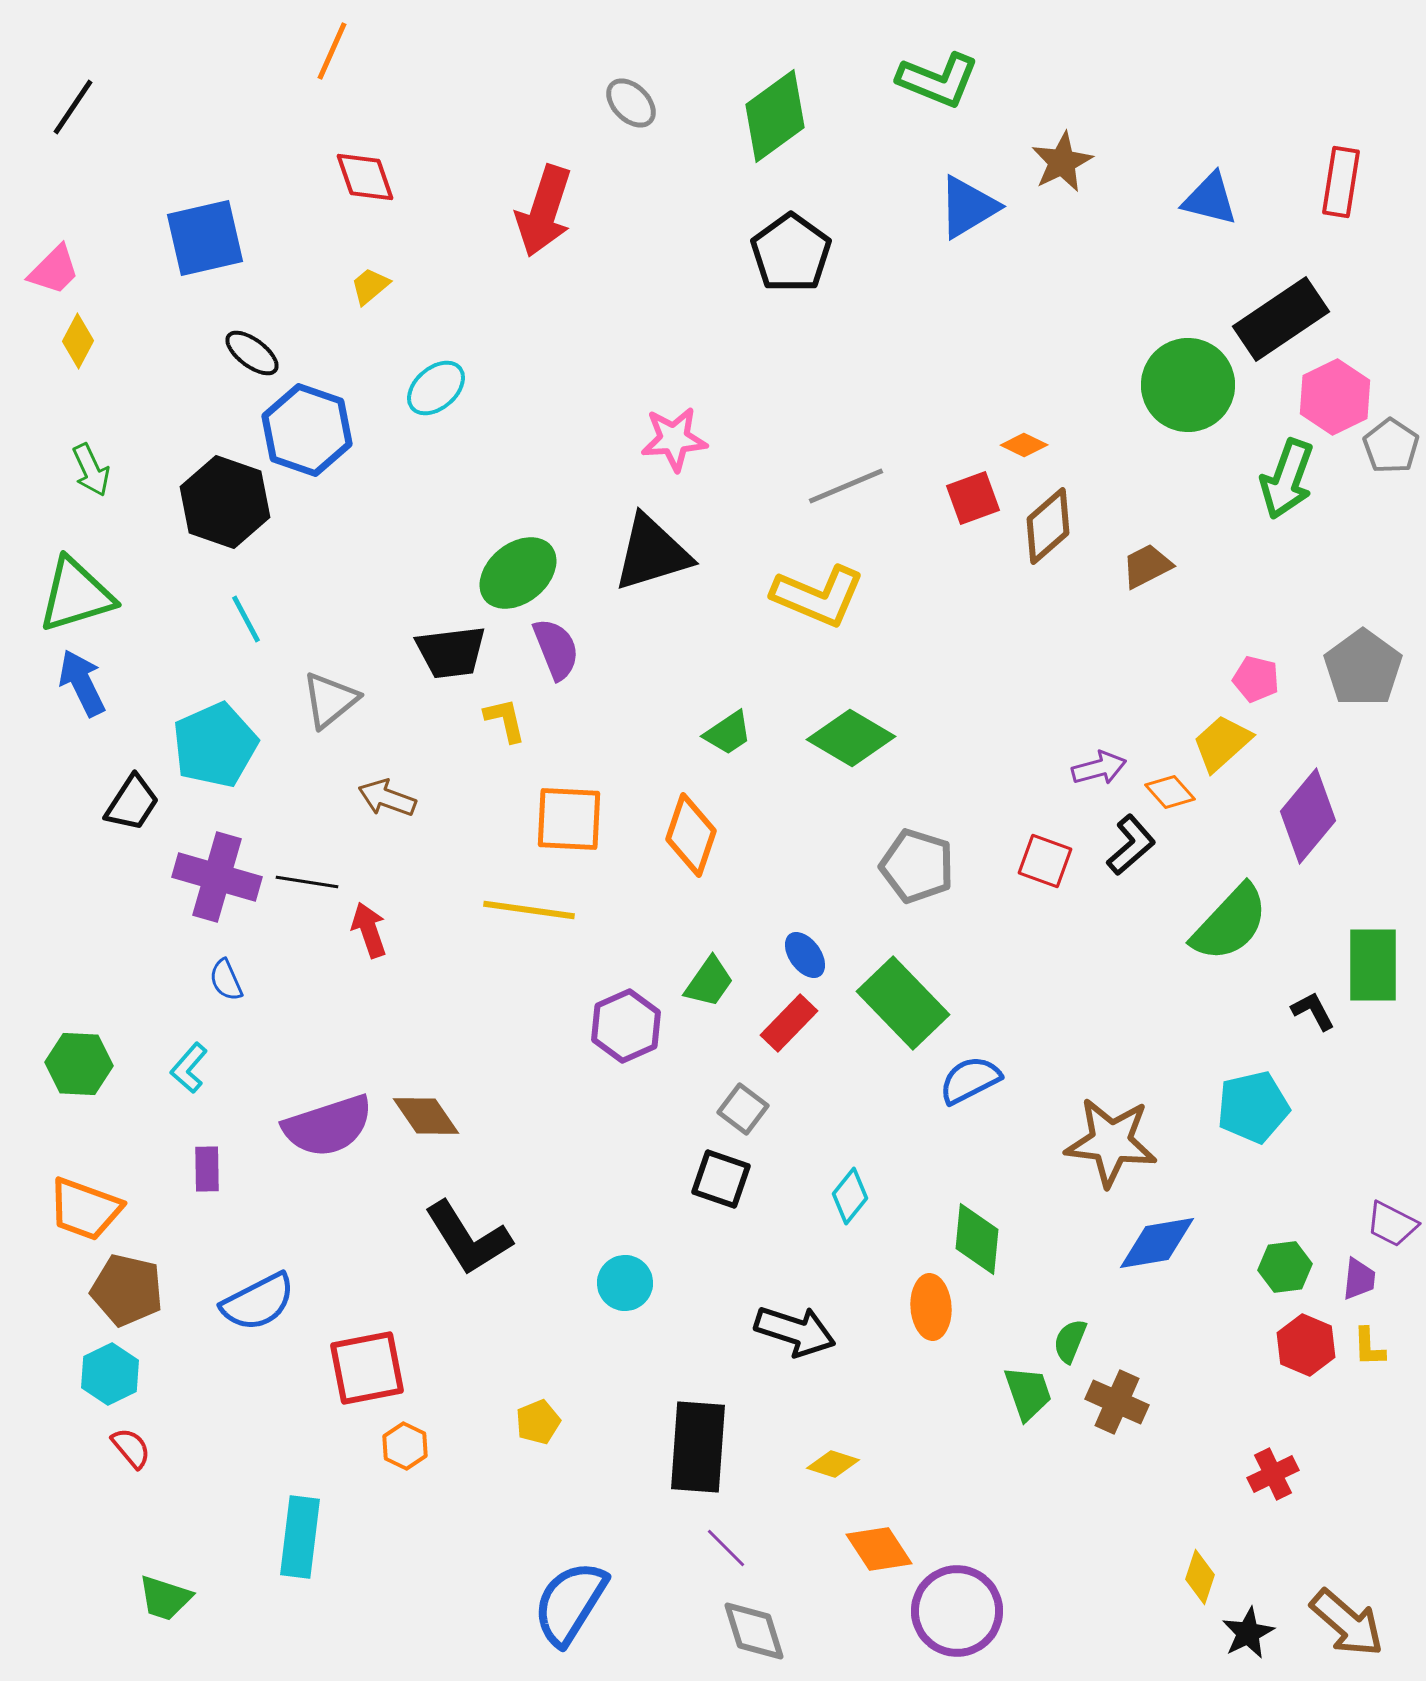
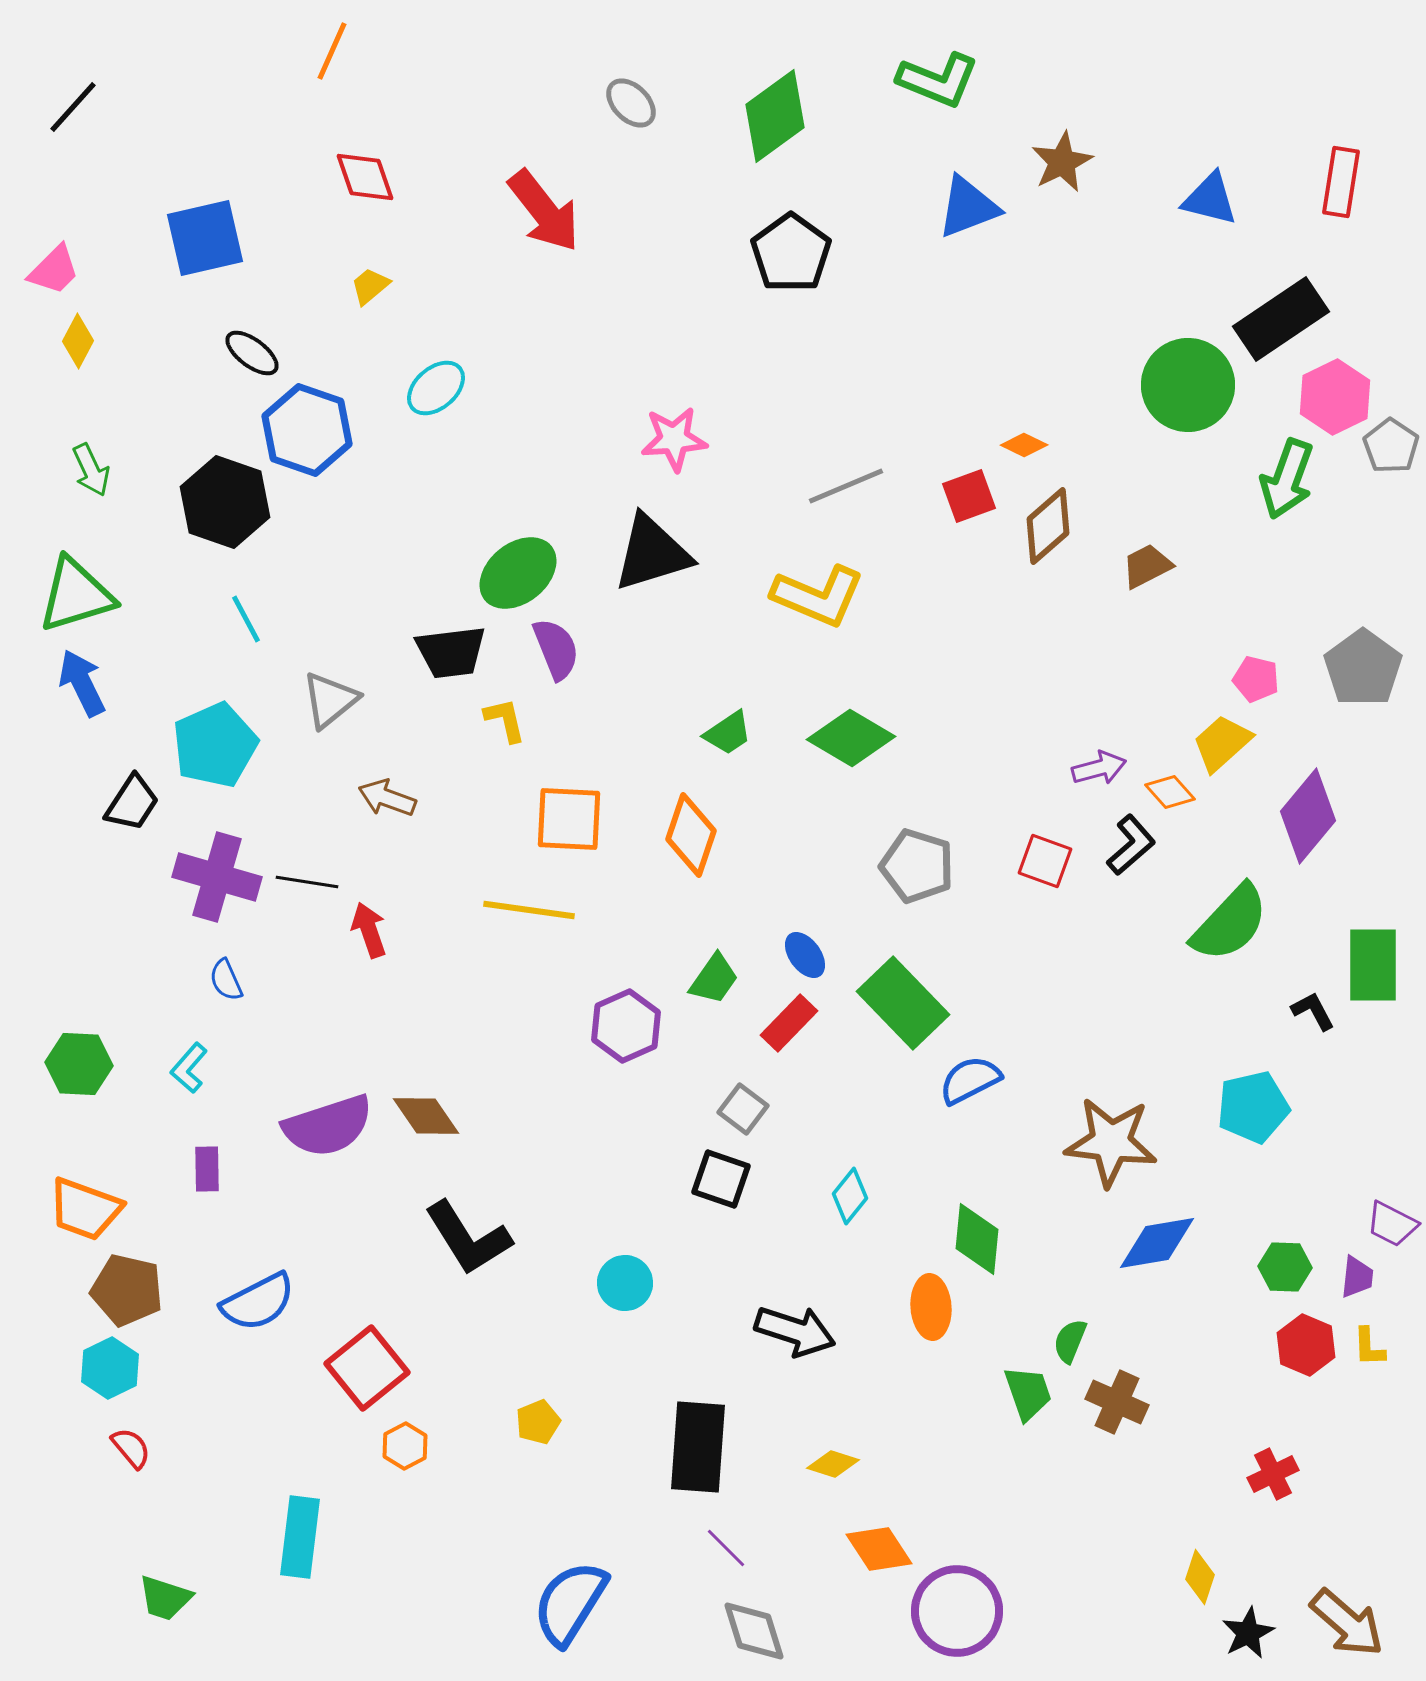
black line at (73, 107): rotated 8 degrees clockwise
blue triangle at (968, 207): rotated 10 degrees clockwise
red arrow at (544, 211): rotated 56 degrees counterclockwise
red square at (973, 498): moved 4 px left, 2 px up
green trapezoid at (709, 982): moved 5 px right, 3 px up
green hexagon at (1285, 1267): rotated 9 degrees clockwise
purple trapezoid at (1359, 1279): moved 2 px left, 2 px up
red square at (367, 1368): rotated 28 degrees counterclockwise
cyan hexagon at (110, 1374): moved 6 px up
orange hexagon at (405, 1446): rotated 6 degrees clockwise
